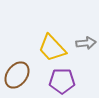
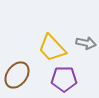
gray arrow: rotated 18 degrees clockwise
purple pentagon: moved 2 px right, 2 px up
